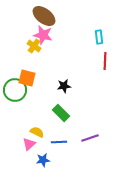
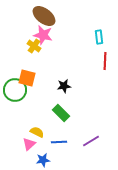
purple line: moved 1 px right, 3 px down; rotated 12 degrees counterclockwise
